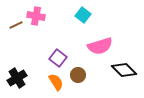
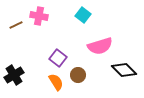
pink cross: moved 3 px right
black cross: moved 3 px left, 3 px up
